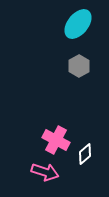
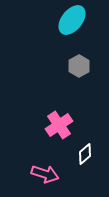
cyan ellipse: moved 6 px left, 4 px up
pink cross: moved 3 px right, 15 px up; rotated 28 degrees clockwise
pink arrow: moved 2 px down
